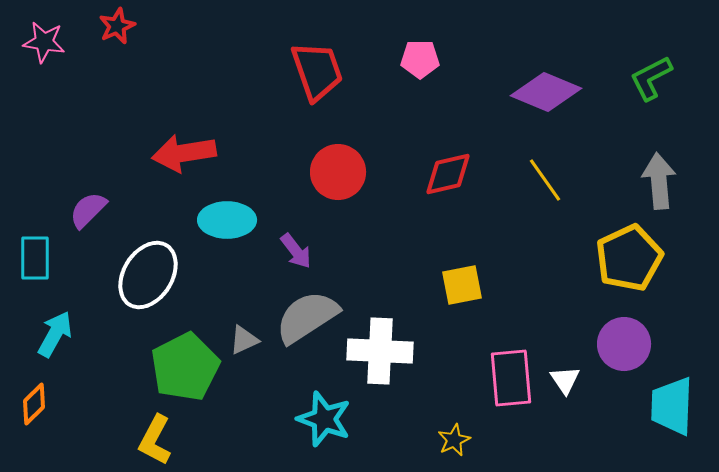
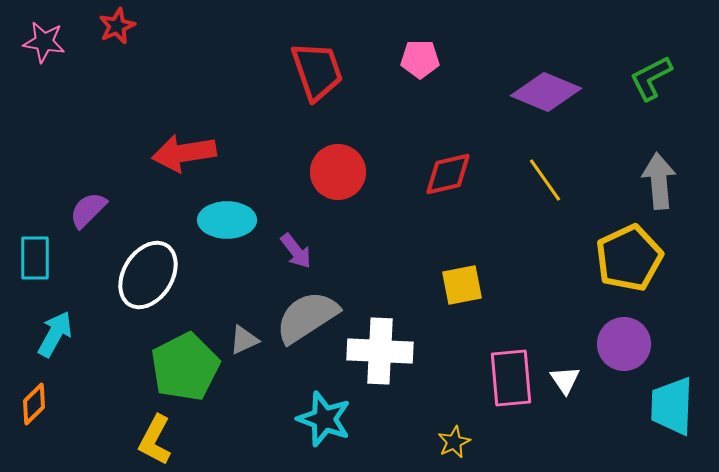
yellow star: moved 2 px down
